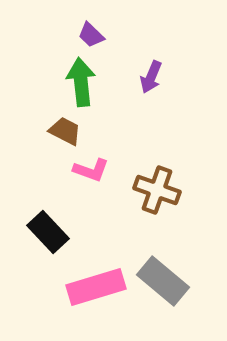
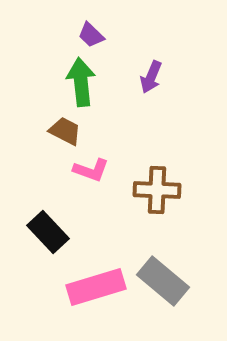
brown cross: rotated 18 degrees counterclockwise
